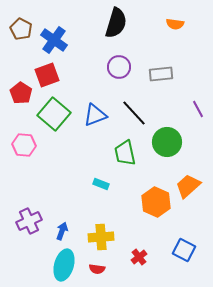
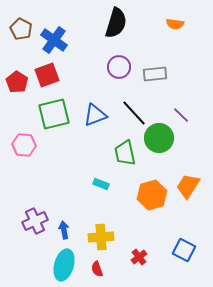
gray rectangle: moved 6 px left
red pentagon: moved 4 px left, 11 px up
purple line: moved 17 px left, 6 px down; rotated 18 degrees counterclockwise
green square: rotated 36 degrees clockwise
green circle: moved 8 px left, 4 px up
orange trapezoid: rotated 16 degrees counterclockwise
orange hexagon: moved 4 px left, 7 px up; rotated 20 degrees clockwise
purple cross: moved 6 px right
blue arrow: moved 2 px right, 1 px up; rotated 30 degrees counterclockwise
red semicircle: rotated 63 degrees clockwise
